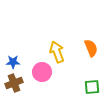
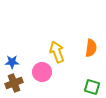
orange semicircle: rotated 30 degrees clockwise
blue star: moved 1 px left
green square: rotated 21 degrees clockwise
